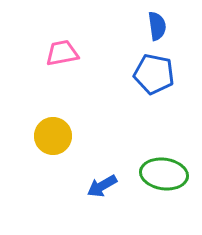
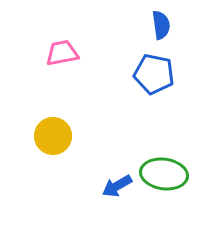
blue semicircle: moved 4 px right, 1 px up
blue arrow: moved 15 px right
